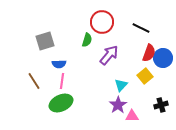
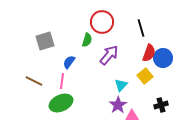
black line: rotated 48 degrees clockwise
blue semicircle: moved 10 px right, 2 px up; rotated 128 degrees clockwise
brown line: rotated 30 degrees counterclockwise
